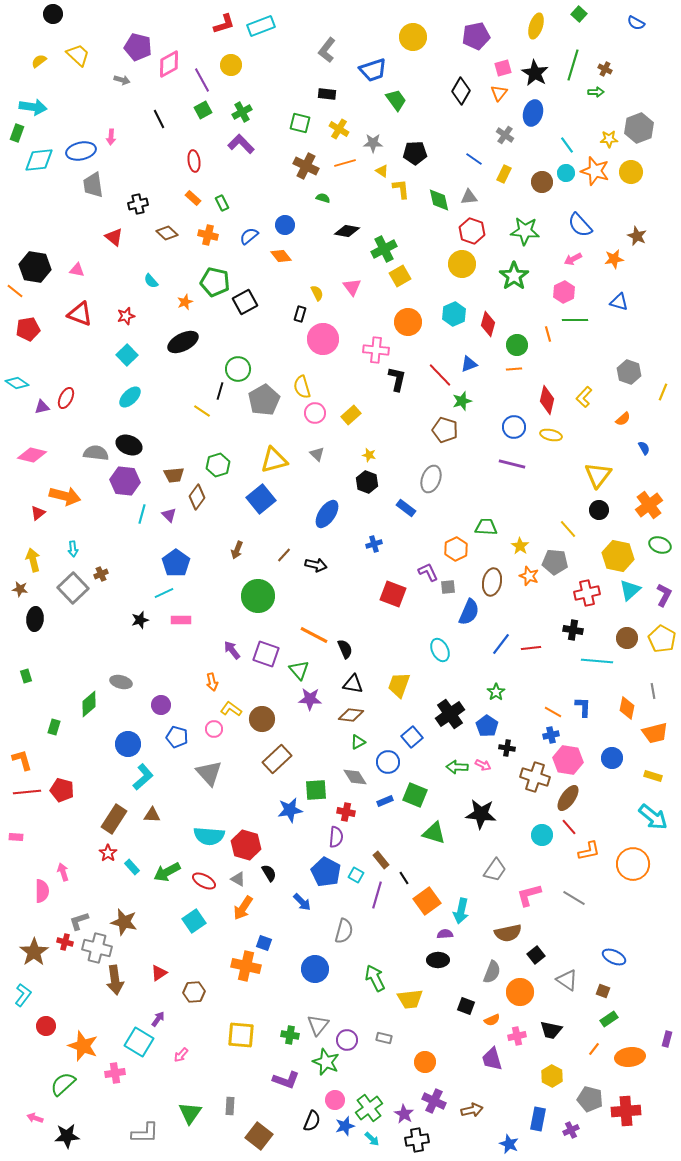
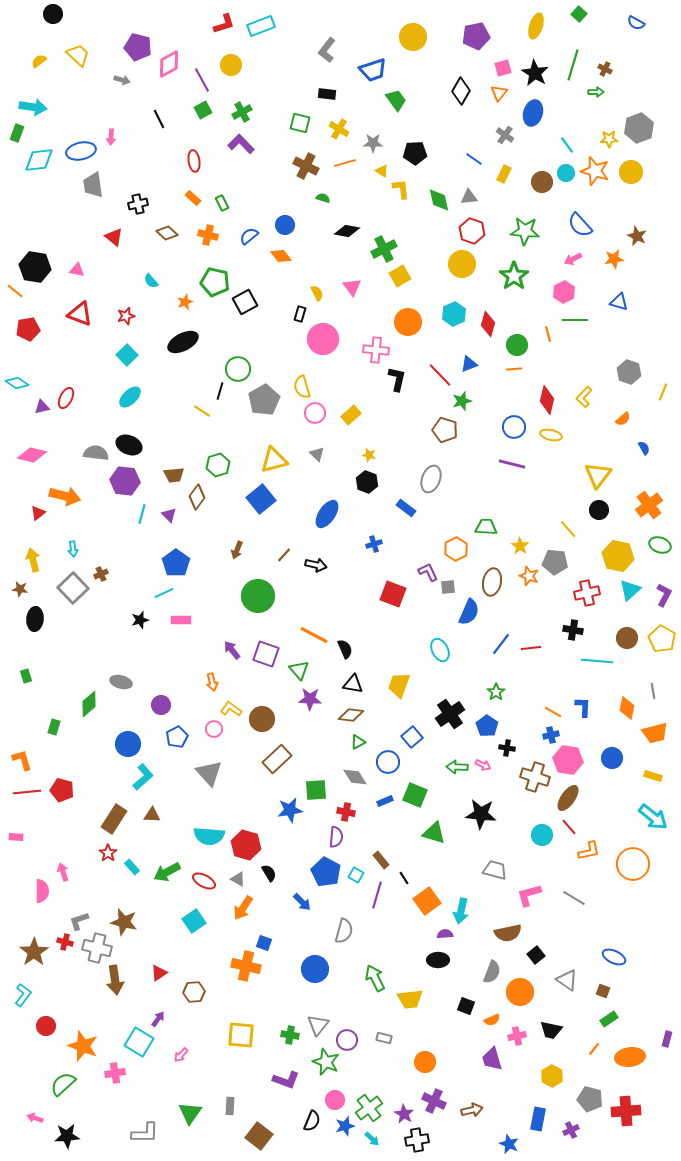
blue pentagon at (177, 737): rotated 30 degrees clockwise
gray trapezoid at (495, 870): rotated 110 degrees counterclockwise
